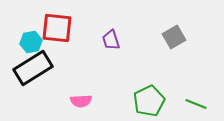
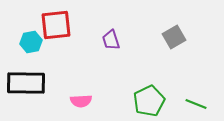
red square: moved 1 px left, 3 px up; rotated 12 degrees counterclockwise
black rectangle: moved 7 px left, 15 px down; rotated 33 degrees clockwise
